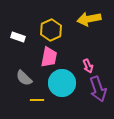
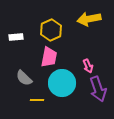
white rectangle: moved 2 px left; rotated 24 degrees counterclockwise
